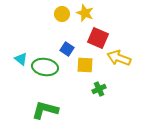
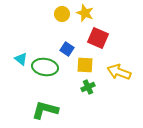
yellow arrow: moved 14 px down
green cross: moved 11 px left, 2 px up
